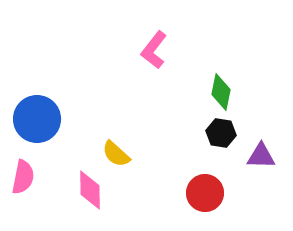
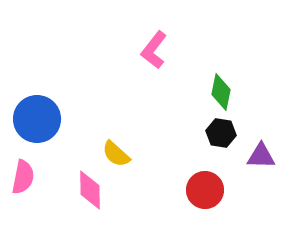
red circle: moved 3 px up
